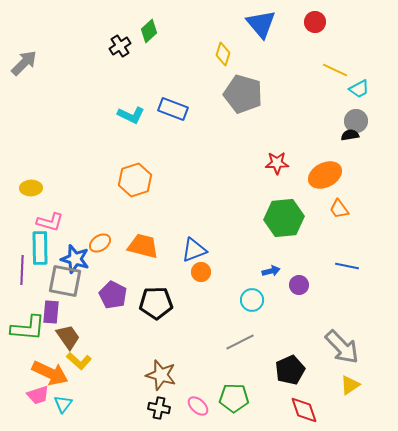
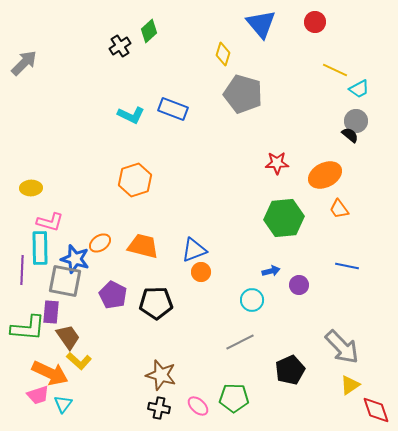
black semicircle at (350, 135): rotated 48 degrees clockwise
red diamond at (304, 410): moved 72 px right
